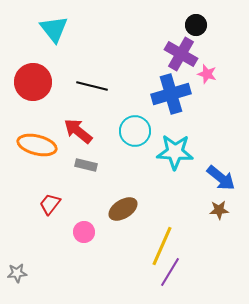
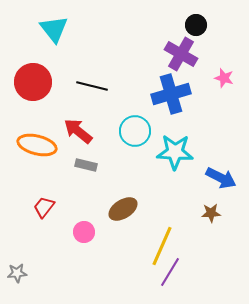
pink star: moved 17 px right, 4 px down
blue arrow: rotated 12 degrees counterclockwise
red trapezoid: moved 6 px left, 3 px down
brown star: moved 8 px left, 3 px down
